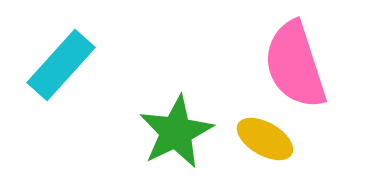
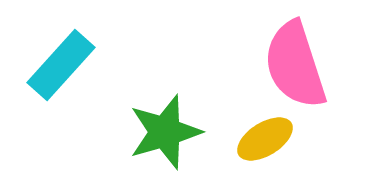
green star: moved 11 px left; rotated 10 degrees clockwise
yellow ellipse: rotated 62 degrees counterclockwise
